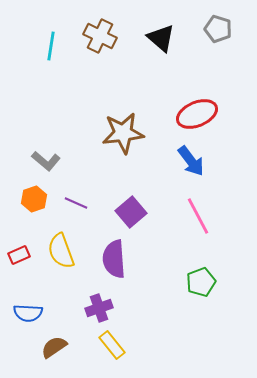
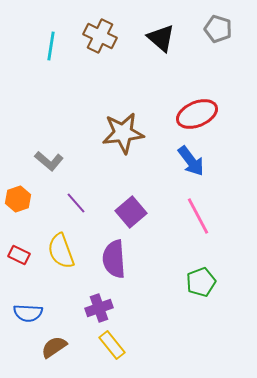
gray L-shape: moved 3 px right
orange hexagon: moved 16 px left
purple line: rotated 25 degrees clockwise
red rectangle: rotated 50 degrees clockwise
